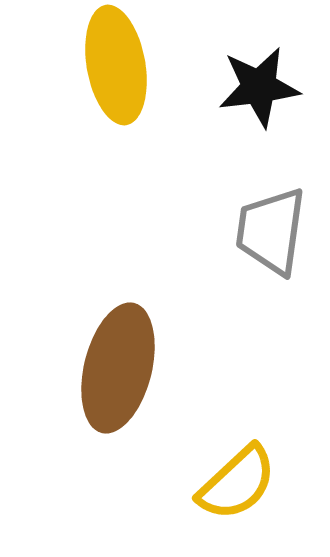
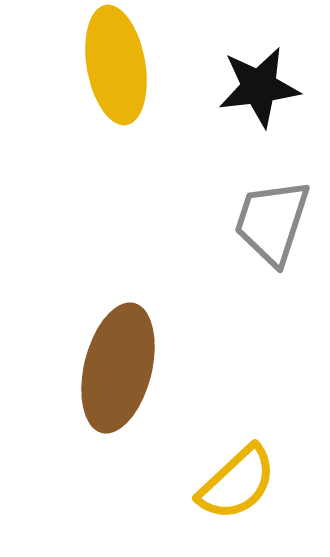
gray trapezoid: moved 1 px right, 9 px up; rotated 10 degrees clockwise
